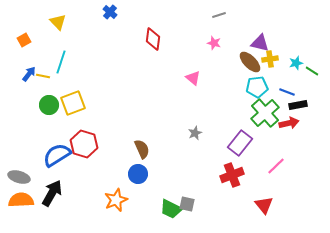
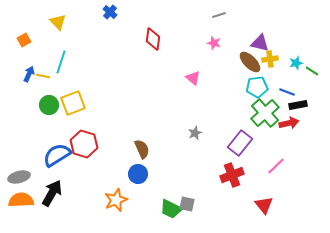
blue arrow: rotated 14 degrees counterclockwise
gray ellipse: rotated 30 degrees counterclockwise
